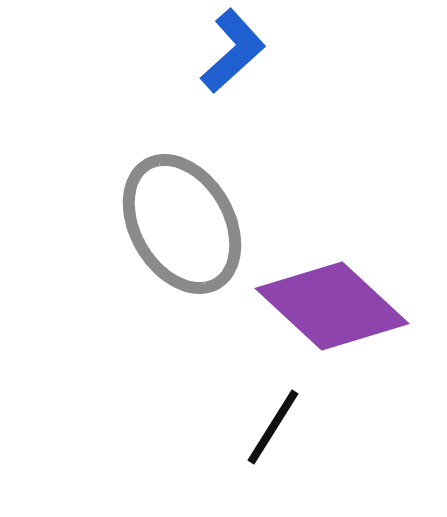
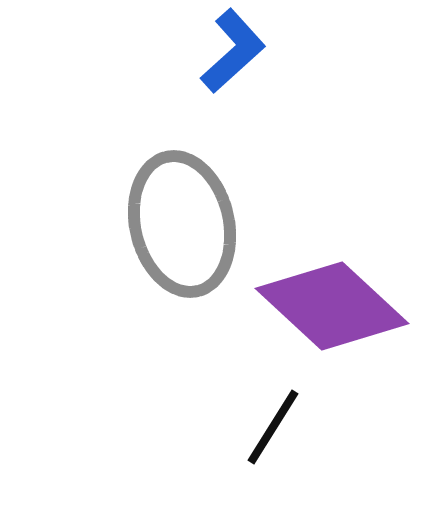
gray ellipse: rotated 17 degrees clockwise
